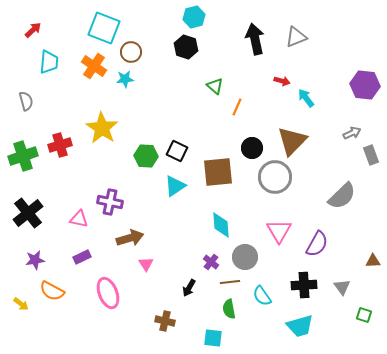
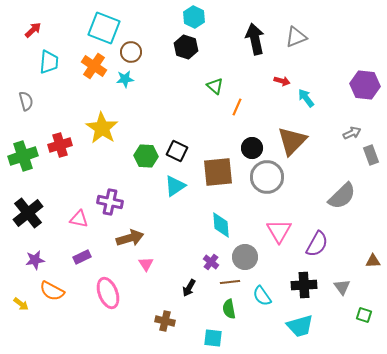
cyan hexagon at (194, 17): rotated 20 degrees counterclockwise
gray circle at (275, 177): moved 8 px left
